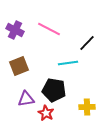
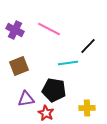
black line: moved 1 px right, 3 px down
yellow cross: moved 1 px down
